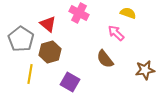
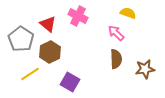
pink cross: moved 1 px left, 3 px down
brown hexagon: rotated 10 degrees counterclockwise
brown semicircle: moved 11 px right; rotated 144 degrees counterclockwise
brown star: moved 1 px up
yellow line: rotated 48 degrees clockwise
